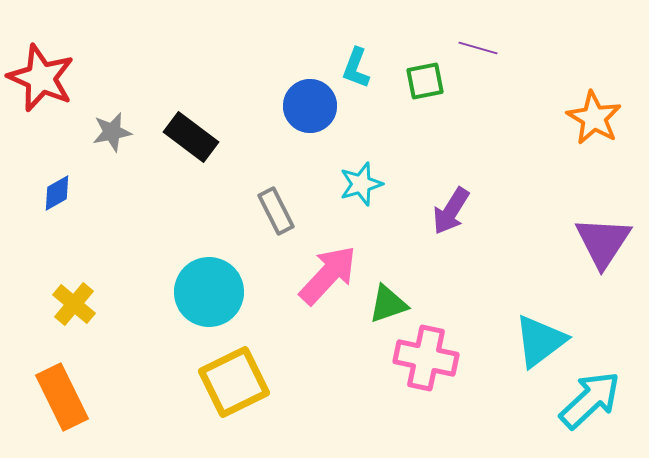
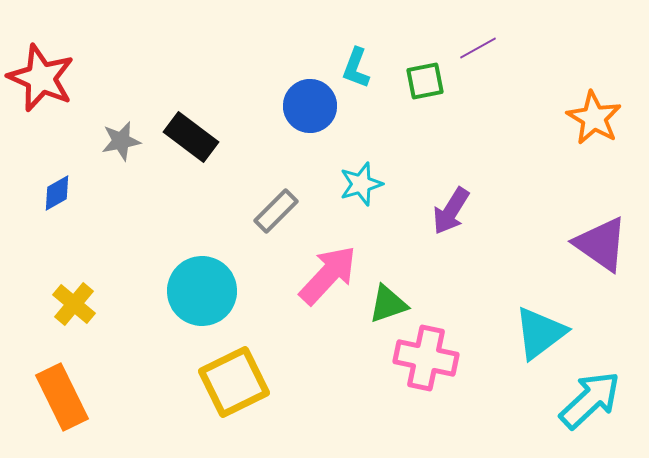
purple line: rotated 45 degrees counterclockwise
gray star: moved 9 px right, 9 px down
gray rectangle: rotated 72 degrees clockwise
purple triangle: moved 2 px left, 2 px down; rotated 28 degrees counterclockwise
cyan circle: moved 7 px left, 1 px up
cyan triangle: moved 8 px up
